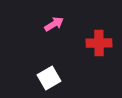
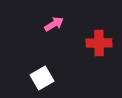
white square: moved 7 px left
